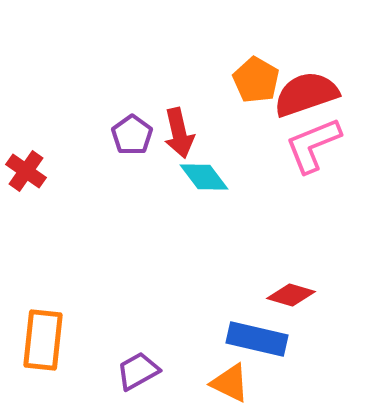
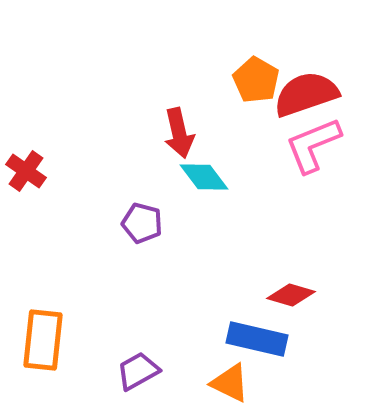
purple pentagon: moved 10 px right, 88 px down; rotated 21 degrees counterclockwise
